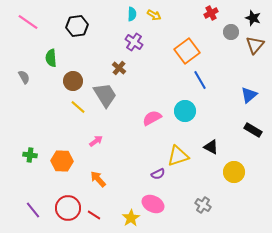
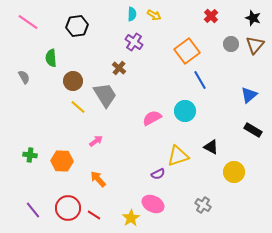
red cross: moved 3 px down; rotated 16 degrees counterclockwise
gray circle: moved 12 px down
